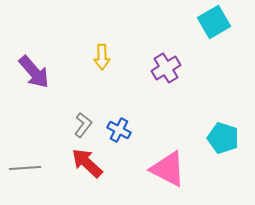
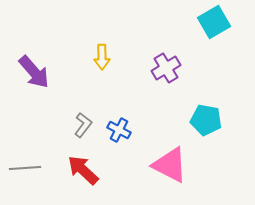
cyan pentagon: moved 17 px left, 18 px up; rotated 8 degrees counterclockwise
red arrow: moved 4 px left, 7 px down
pink triangle: moved 2 px right, 4 px up
